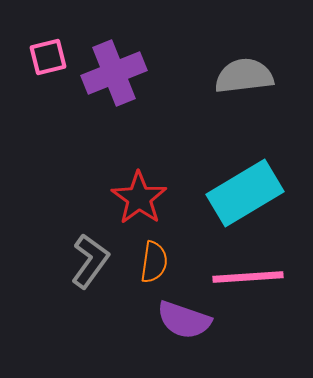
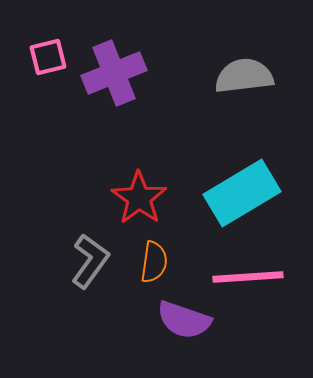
cyan rectangle: moved 3 px left
